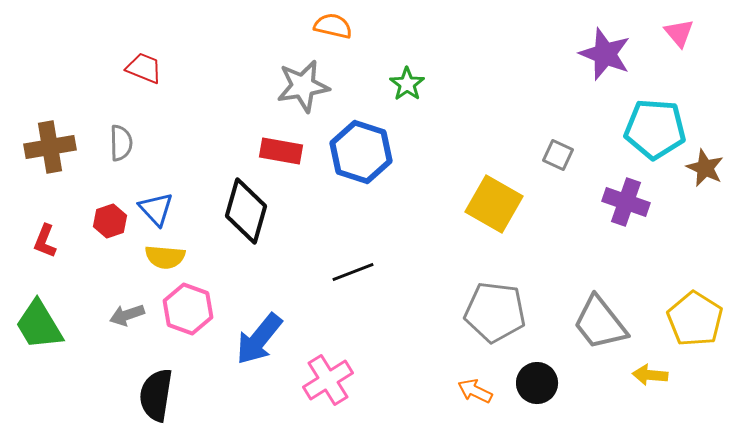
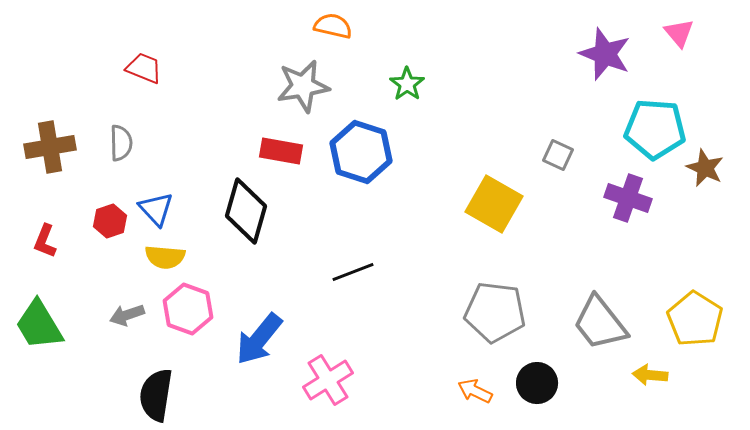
purple cross: moved 2 px right, 4 px up
